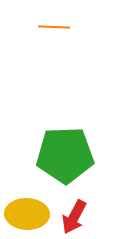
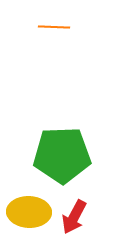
green pentagon: moved 3 px left
yellow ellipse: moved 2 px right, 2 px up
